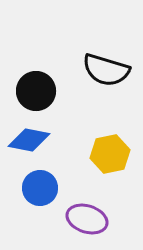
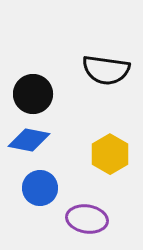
black semicircle: rotated 9 degrees counterclockwise
black circle: moved 3 px left, 3 px down
yellow hexagon: rotated 18 degrees counterclockwise
purple ellipse: rotated 9 degrees counterclockwise
